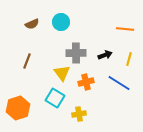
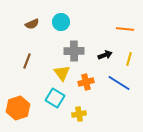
gray cross: moved 2 px left, 2 px up
